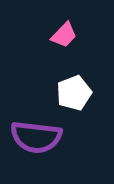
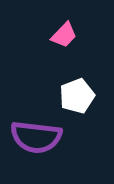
white pentagon: moved 3 px right, 3 px down
